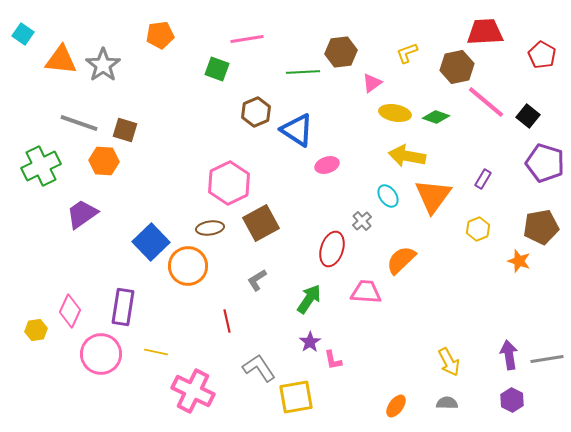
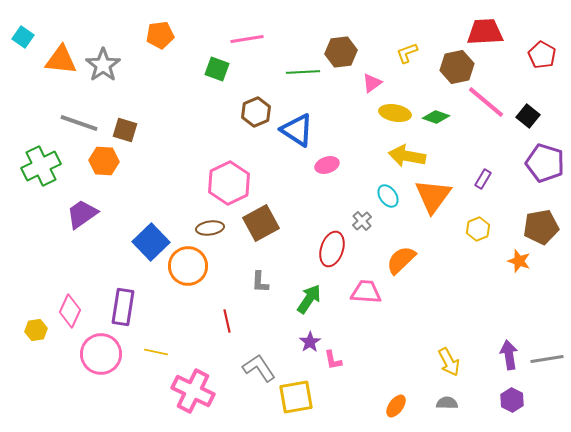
cyan square at (23, 34): moved 3 px down
gray L-shape at (257, 280): moved 3 px right, 2 px down; rotated 55 degrees counterclockwise
